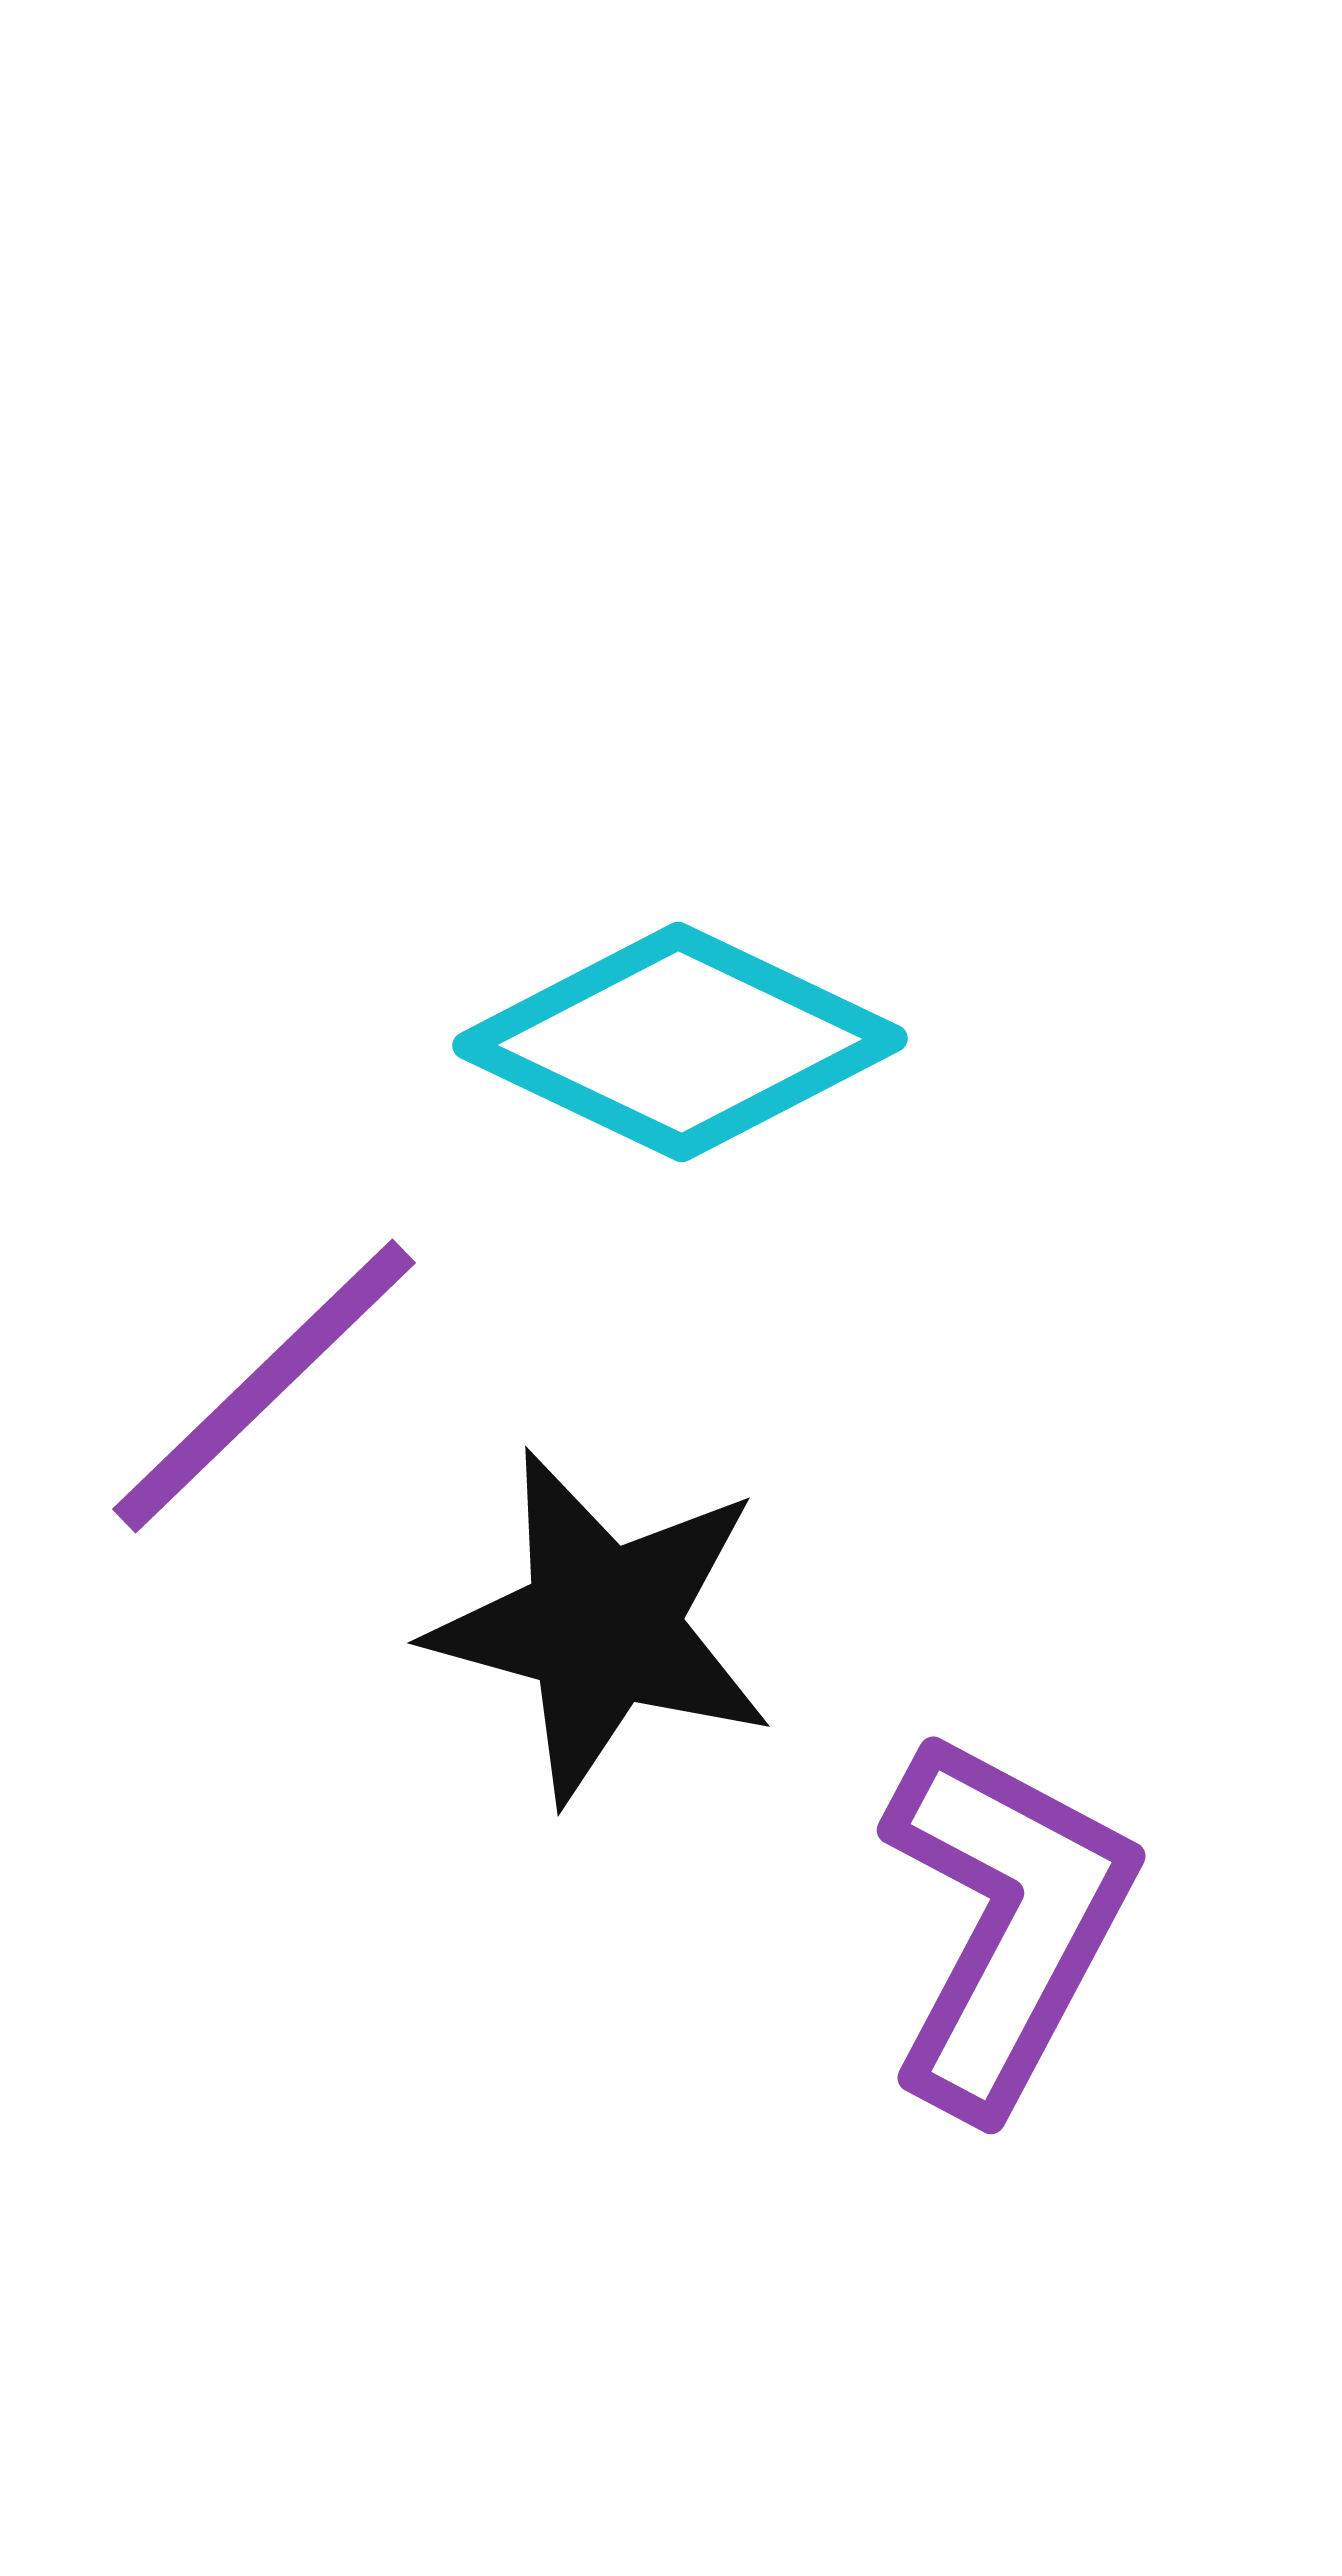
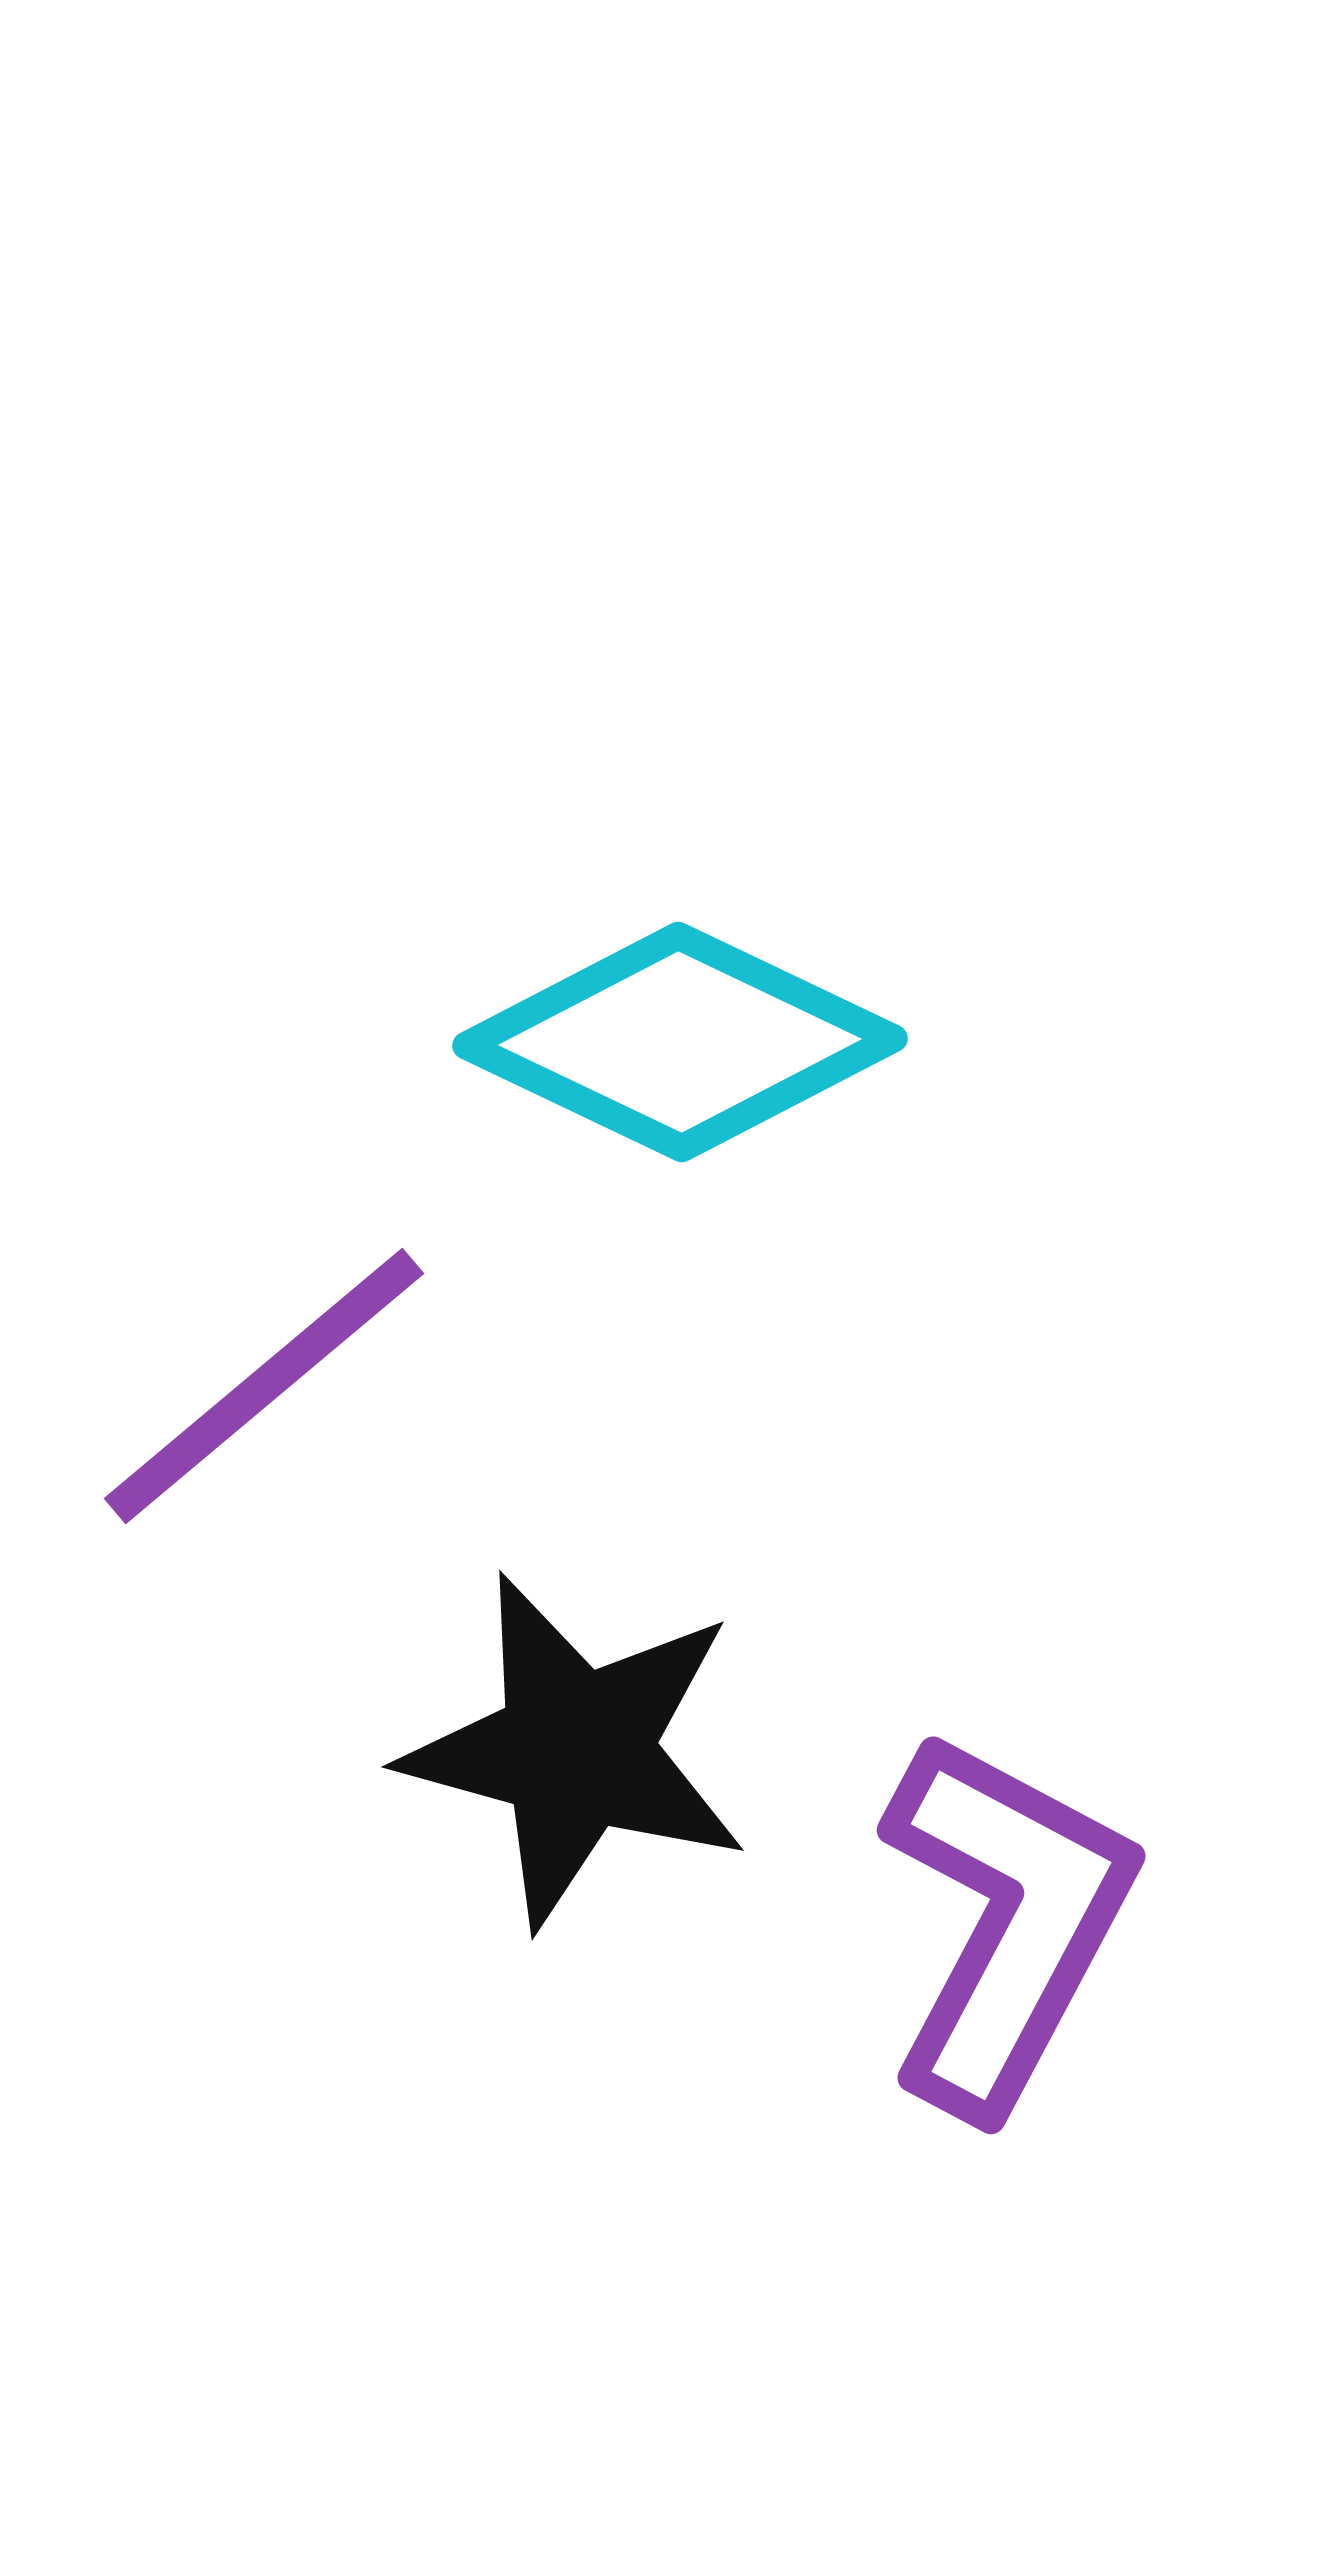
purple line: rotated 4 degrees clockwise
black star: moved 26 px left, 124 px down
